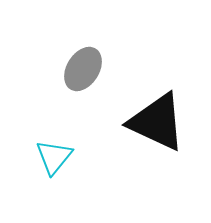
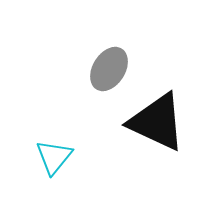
gray ellipse: moved 26 px right
